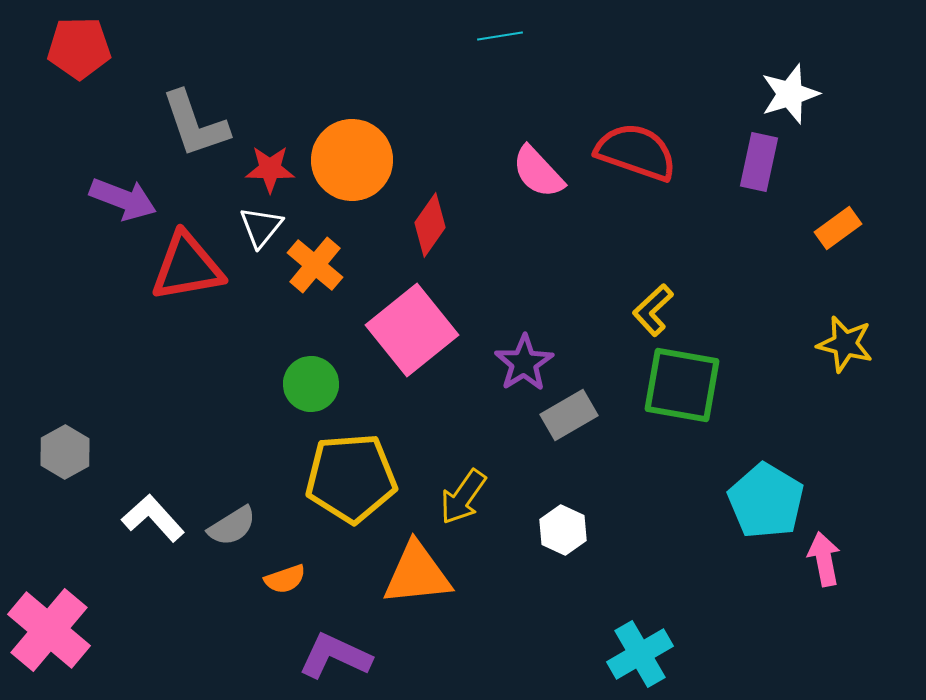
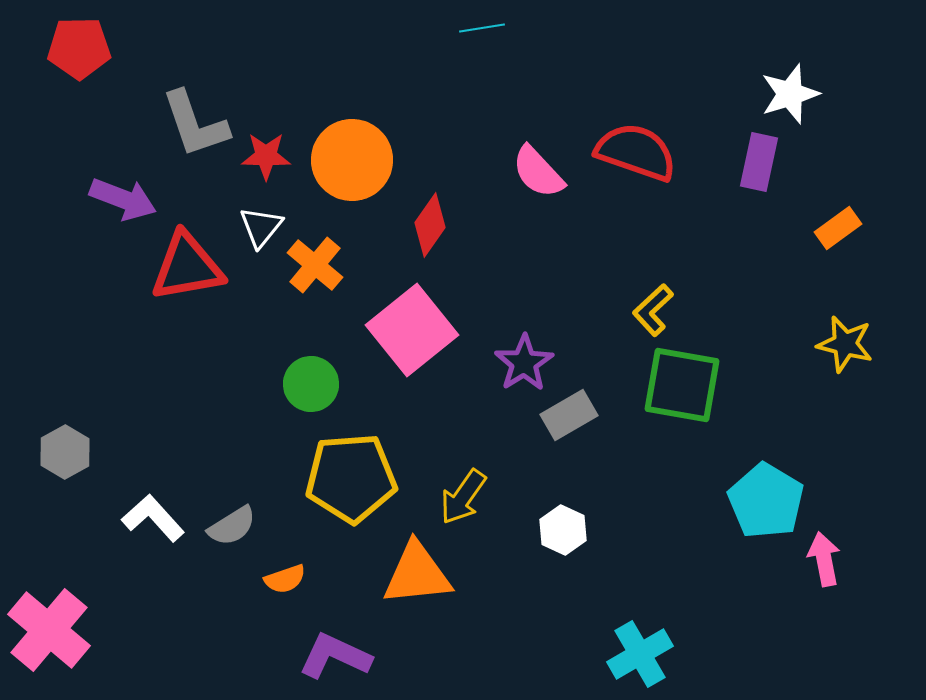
cyan line: moved 18 px left, 8 px up
red star: moved 4 px left, 13 px up
